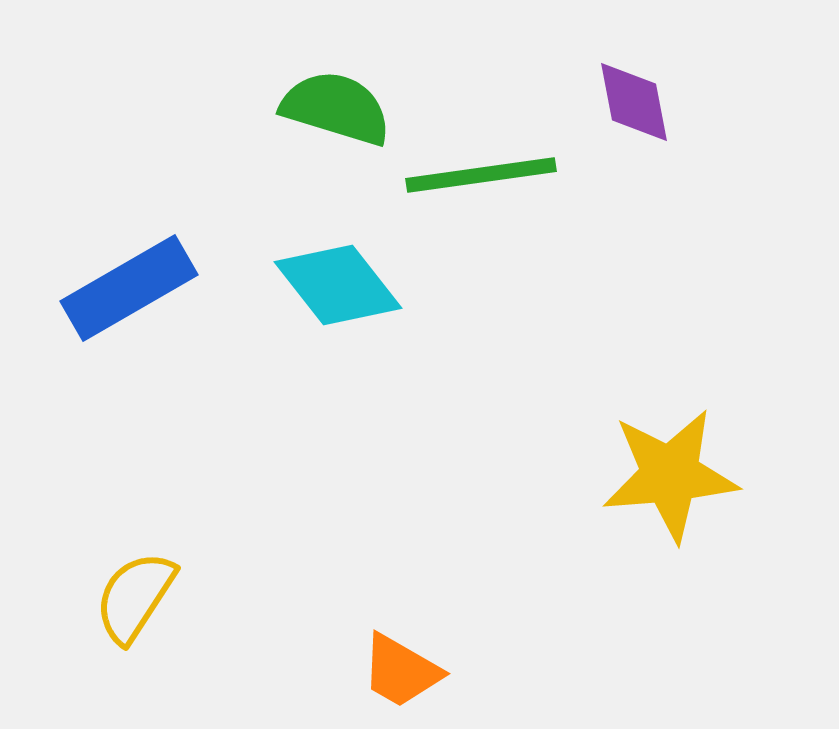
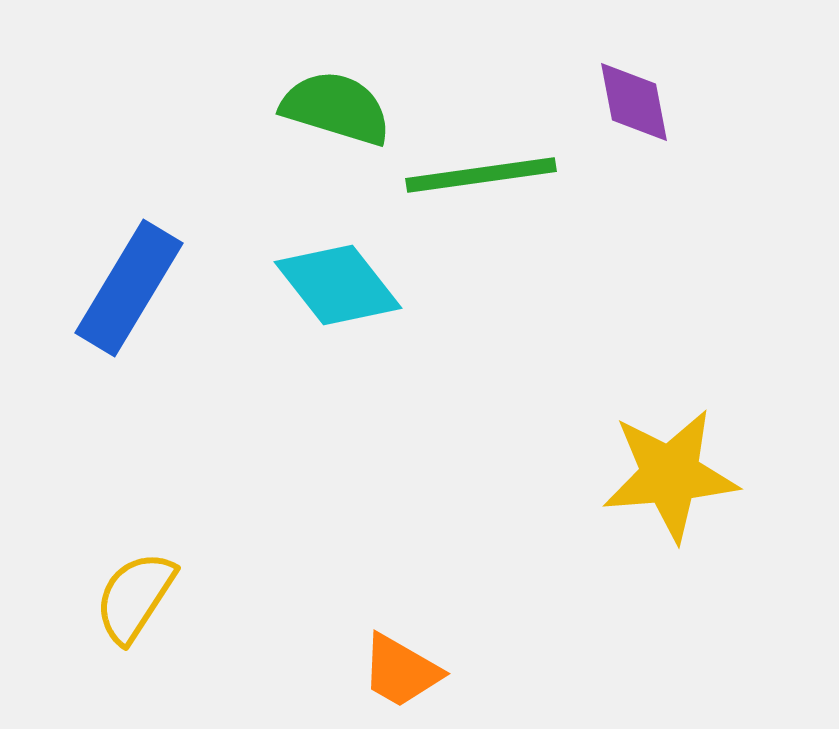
blue rectangle: rotated 29 degrees counterclockwise
